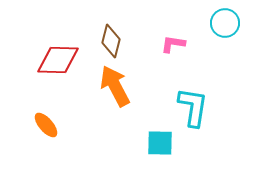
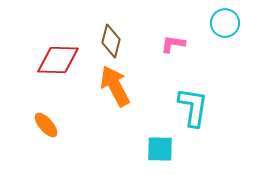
cyan square: moved 6 px down
